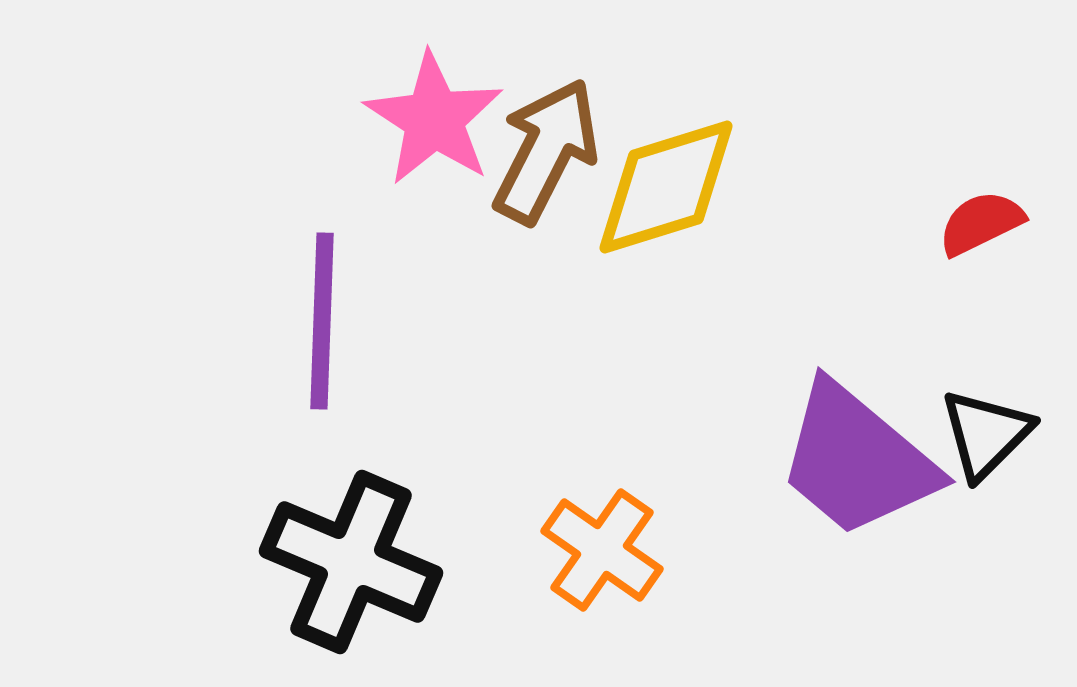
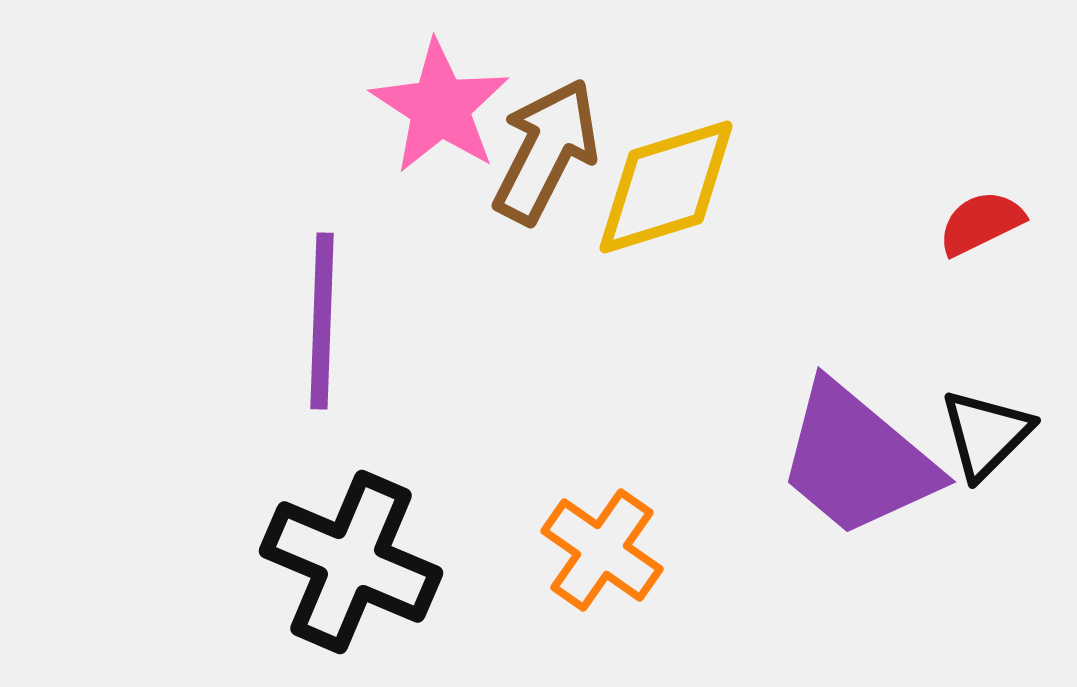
pink star: moved 6 px right, 12 px up
